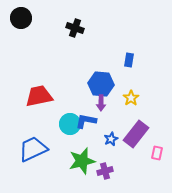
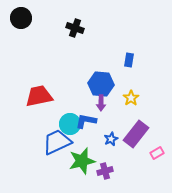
blue trapezoid: moved 24 px right, 7 px up
pink rectangle: rotated 48 degrees clockwise
